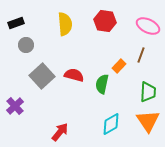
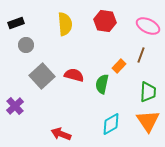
red arrow: moved 1 px right, 2 px down; rotated 108 degrees counterclockwise
